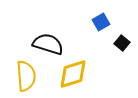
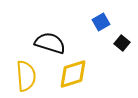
black semicircle: moved 2 px right, 1 px up
